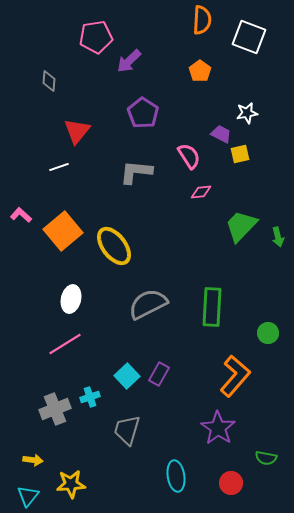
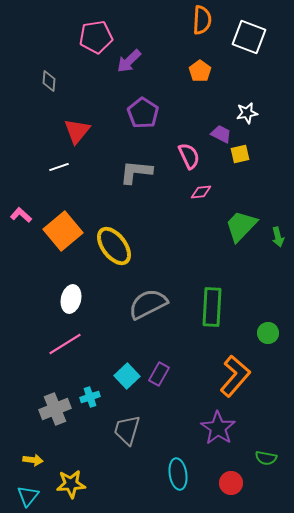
pink semicircle: rotated 8 degrees clockwise
cyan ellipse: moved 2 px right, 2 px up
